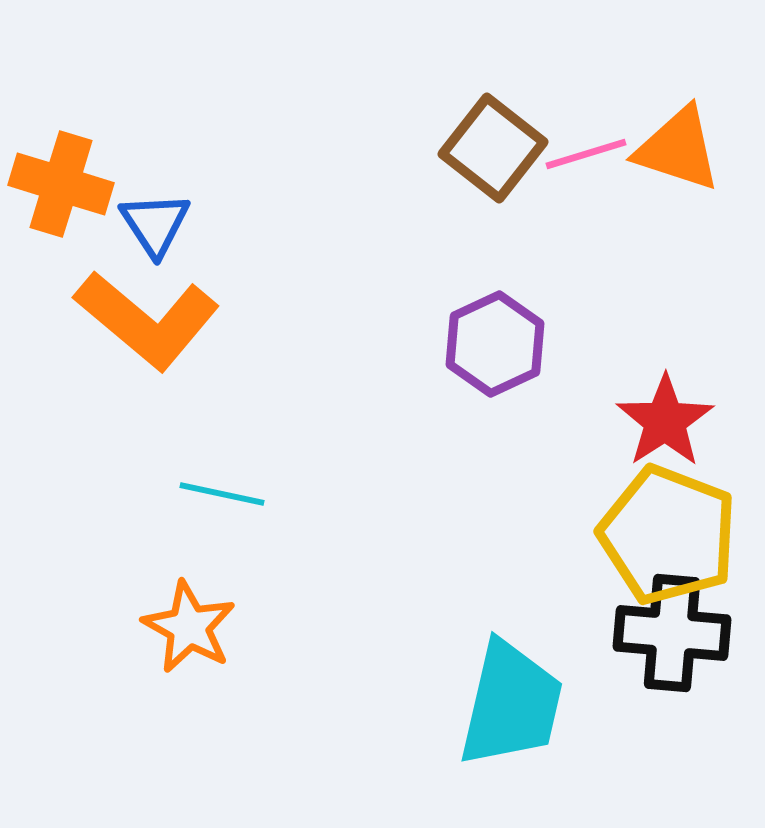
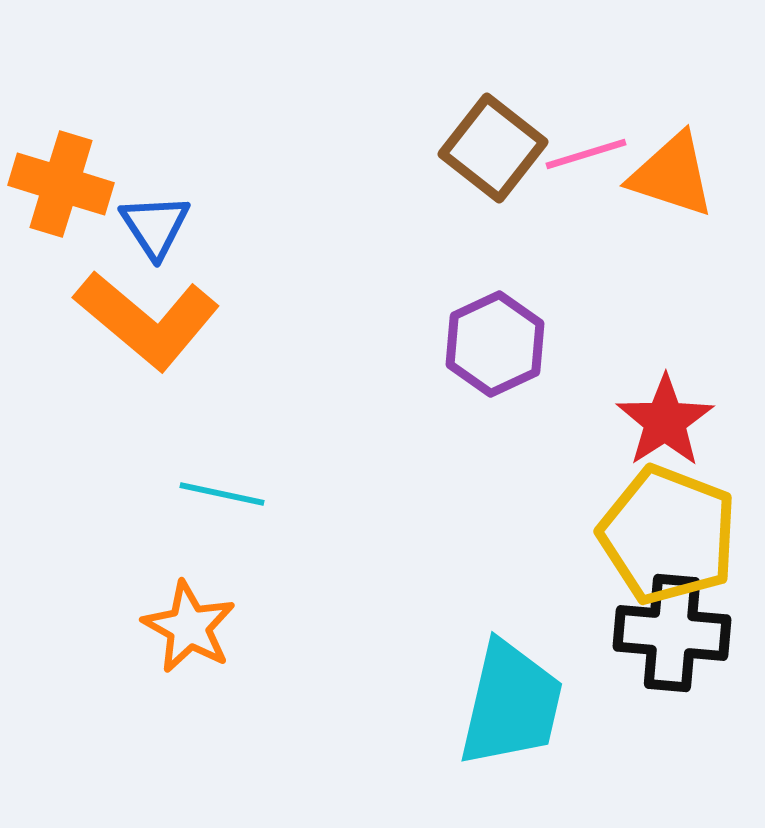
orange triangle: moved 6 px left, 26 px down
blue triangle: moved 2 px down
